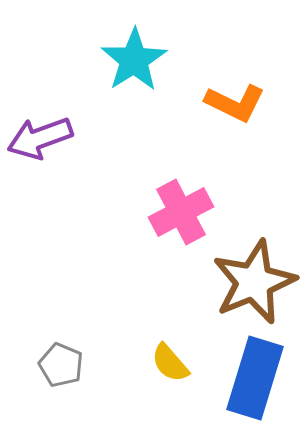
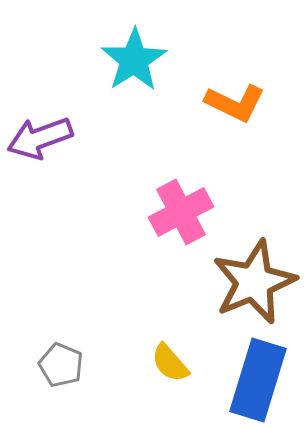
blue rectangle: moved 3 px right, 2 px down
